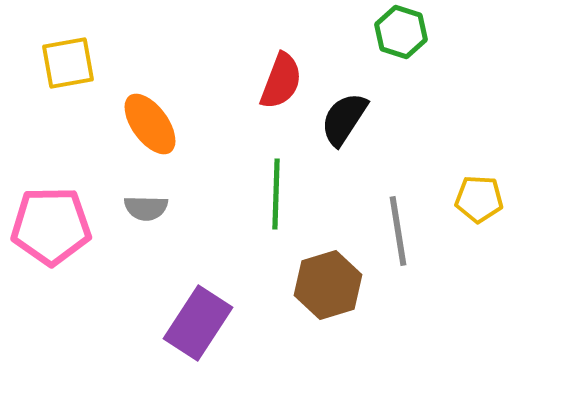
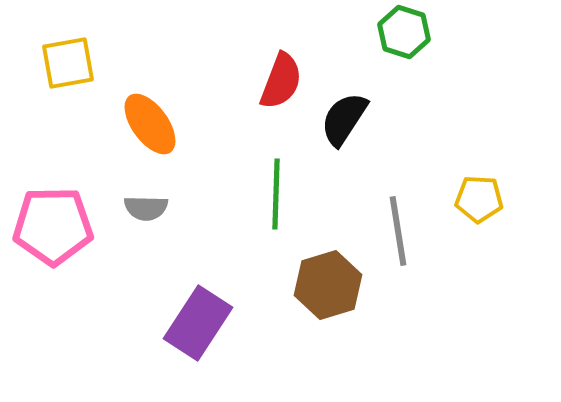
green hexagon: moved 3 px right
pink pentagon: moved 2 px right
